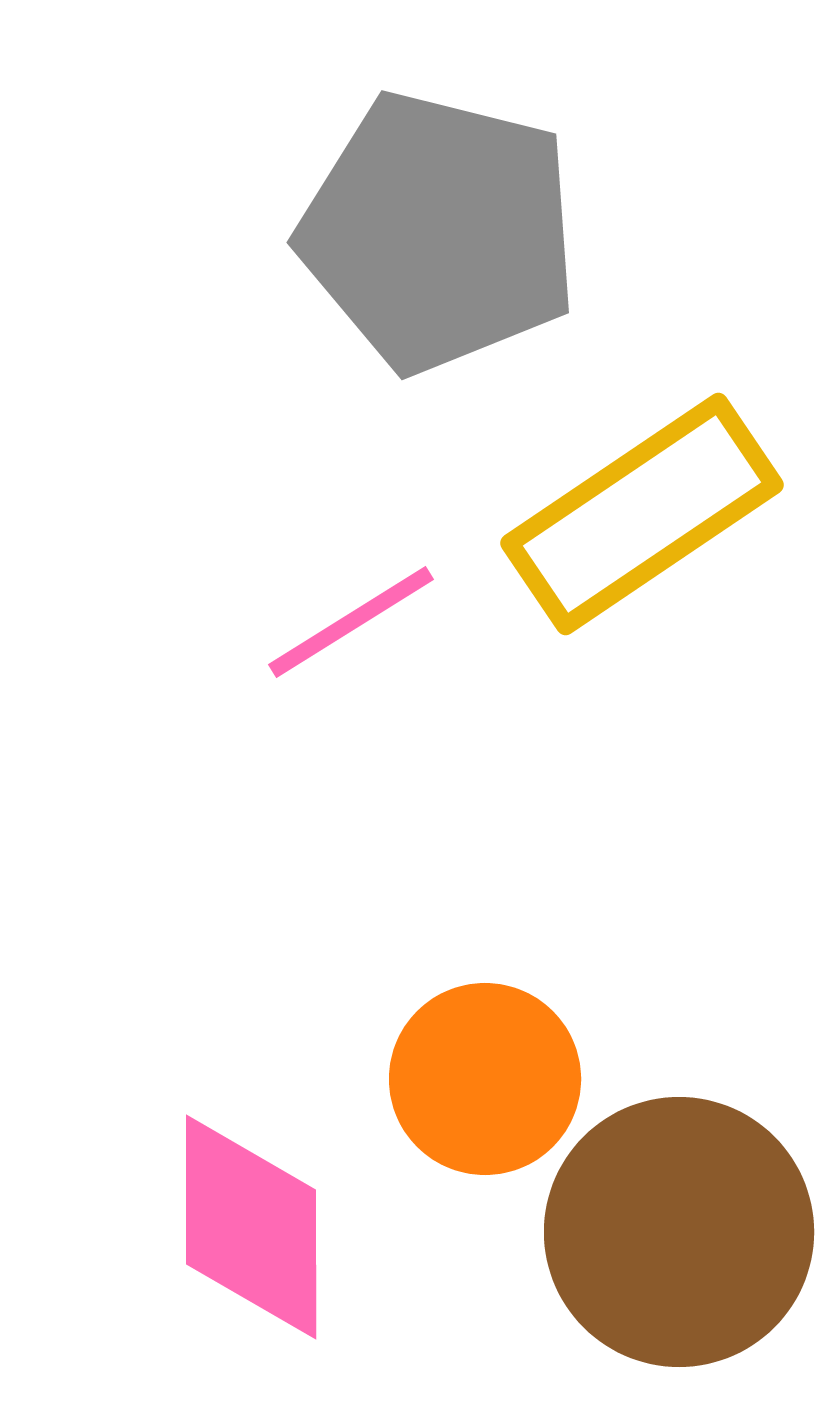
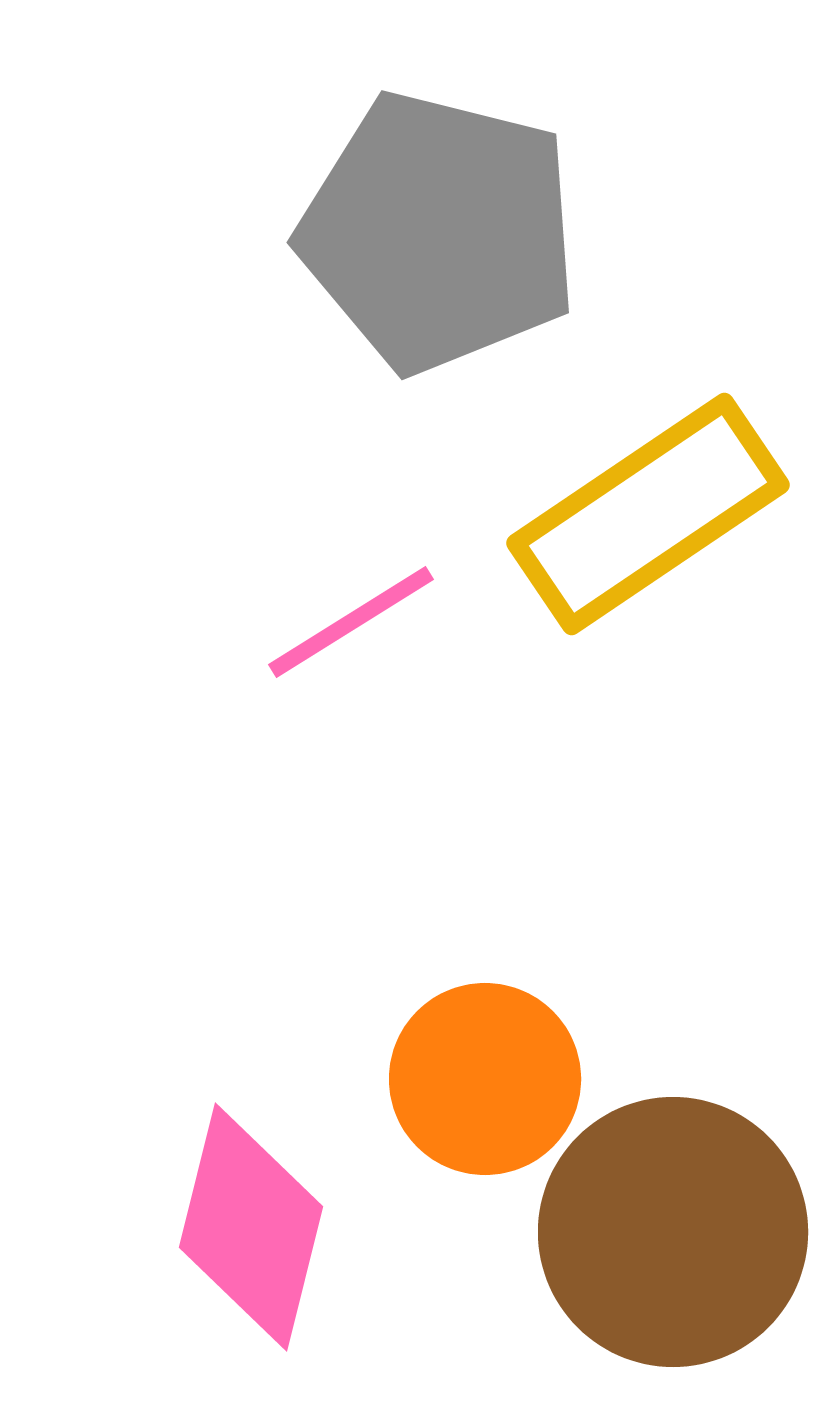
yellow rectangle: moved 6 px right
pink diamond: rotated 14 degrees clockwise
brown circle: moved 6 px left
